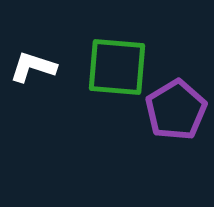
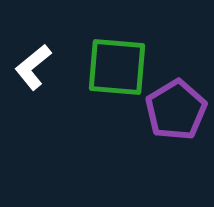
white L-shape: rotated 57 degrees counterclockwise
